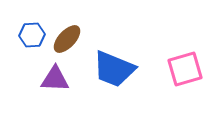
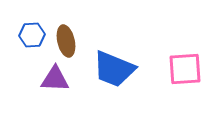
brown ellipse: moved 1 px left, 2 px down; rotated 56 degrees counterclockwise
pink square: rotated 12 degrees clockwise
